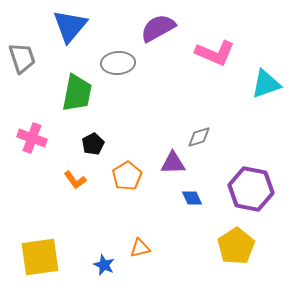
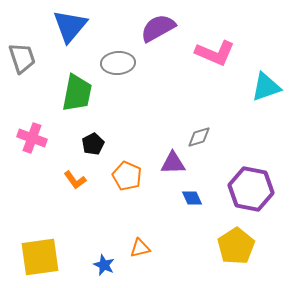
cyan triangle: moved 3 px down
orange pentagon: rotated 16 degrees counterclockwise
